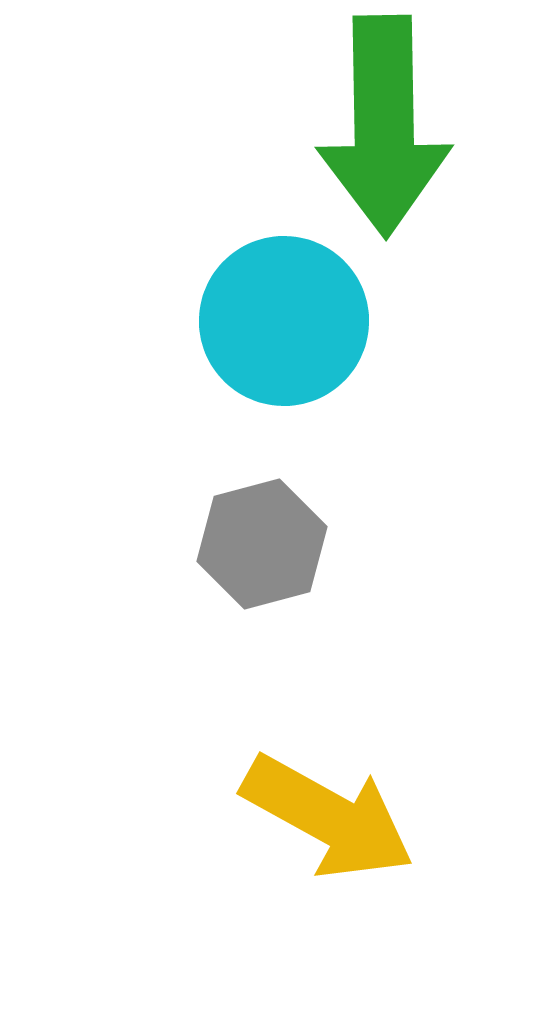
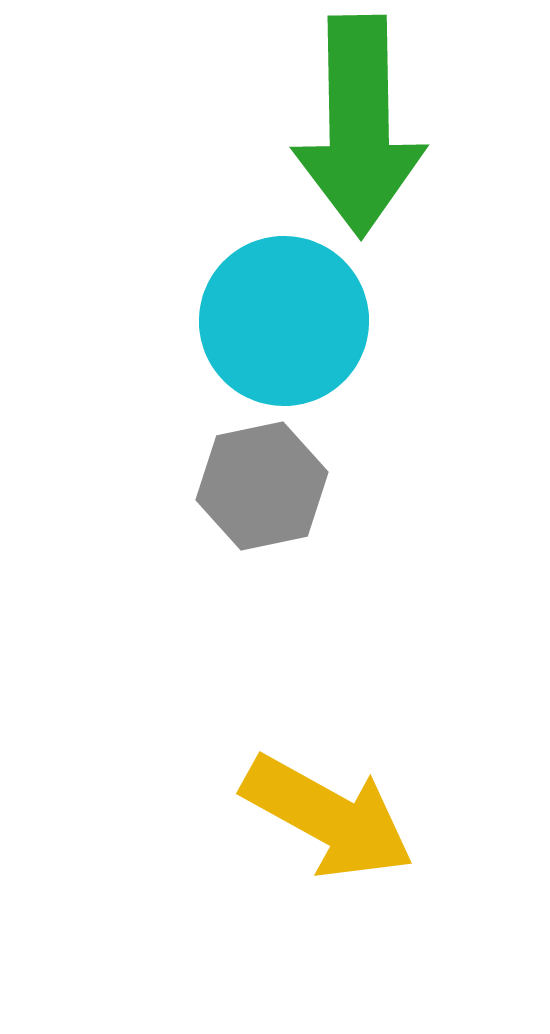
green arrow: moved 25 px left
gray hexagon: moved 58 px up; rotated 3 degrees clockwise
